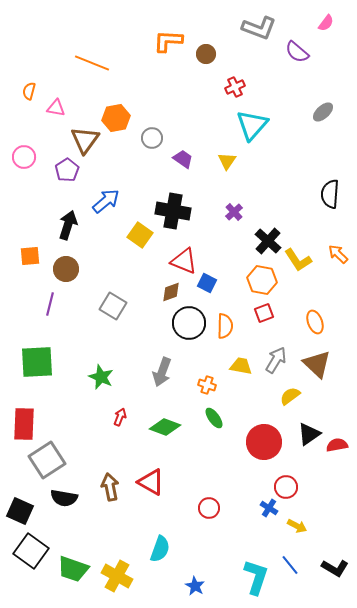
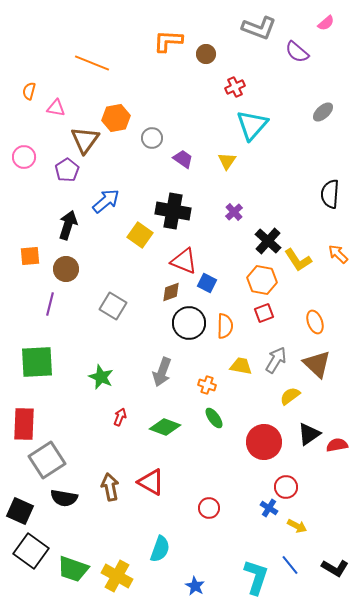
pink semicircle at (326, 23): rotated 12 degrees clockwise
